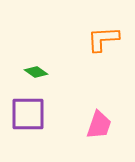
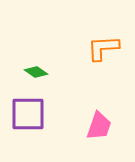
orange L-shape: moved 9 px down
pink trapezoid: moved 1 px down
